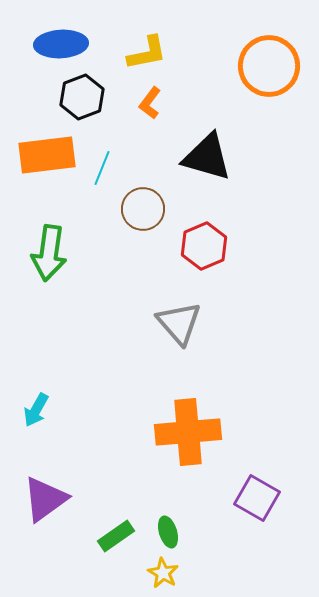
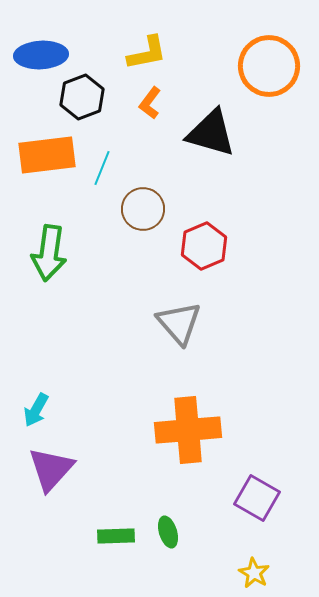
blue ellipse: moved 20 px left, 11 px down
black triangle: moved 4 px right, 24 px up
orange cross: moved 2 px up
purple triangle: moved 6 px right, 30 px up; rotated 12 degrees counterclockwise
green rectangle: rotated 33 degrees clockwise
yellow star: moved 91 px right
